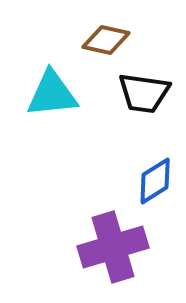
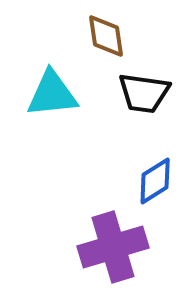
brown diamond: moved 4 px up; rotated 69 degrees clockwise
